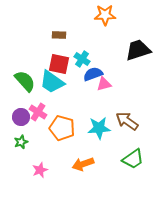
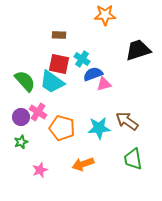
green trapezoid: rotated 115 degrees clockwise
